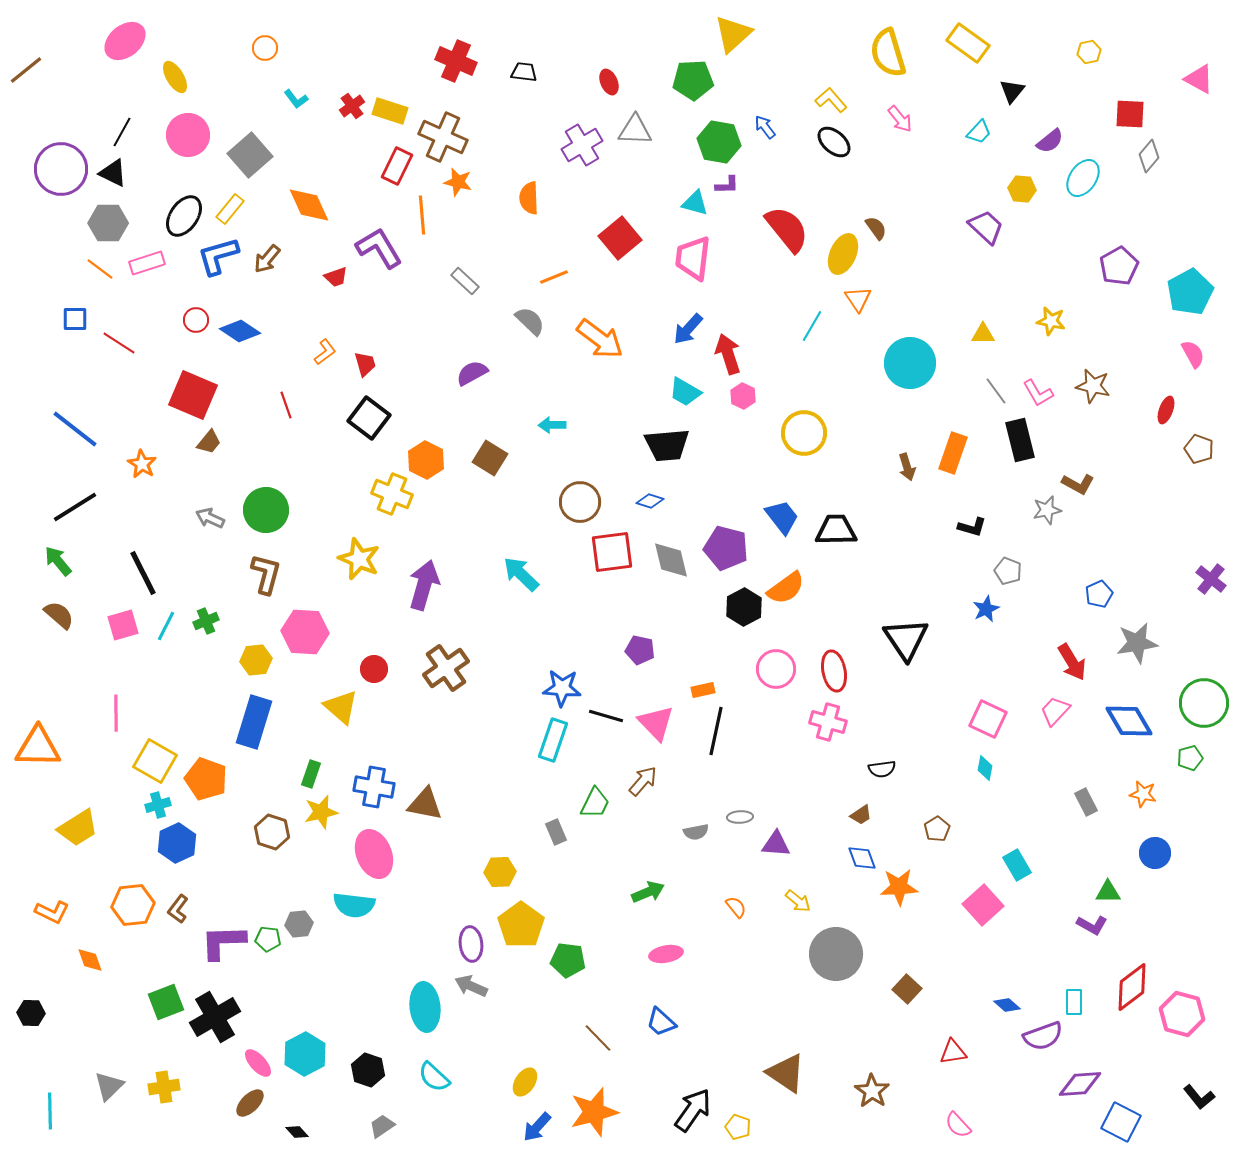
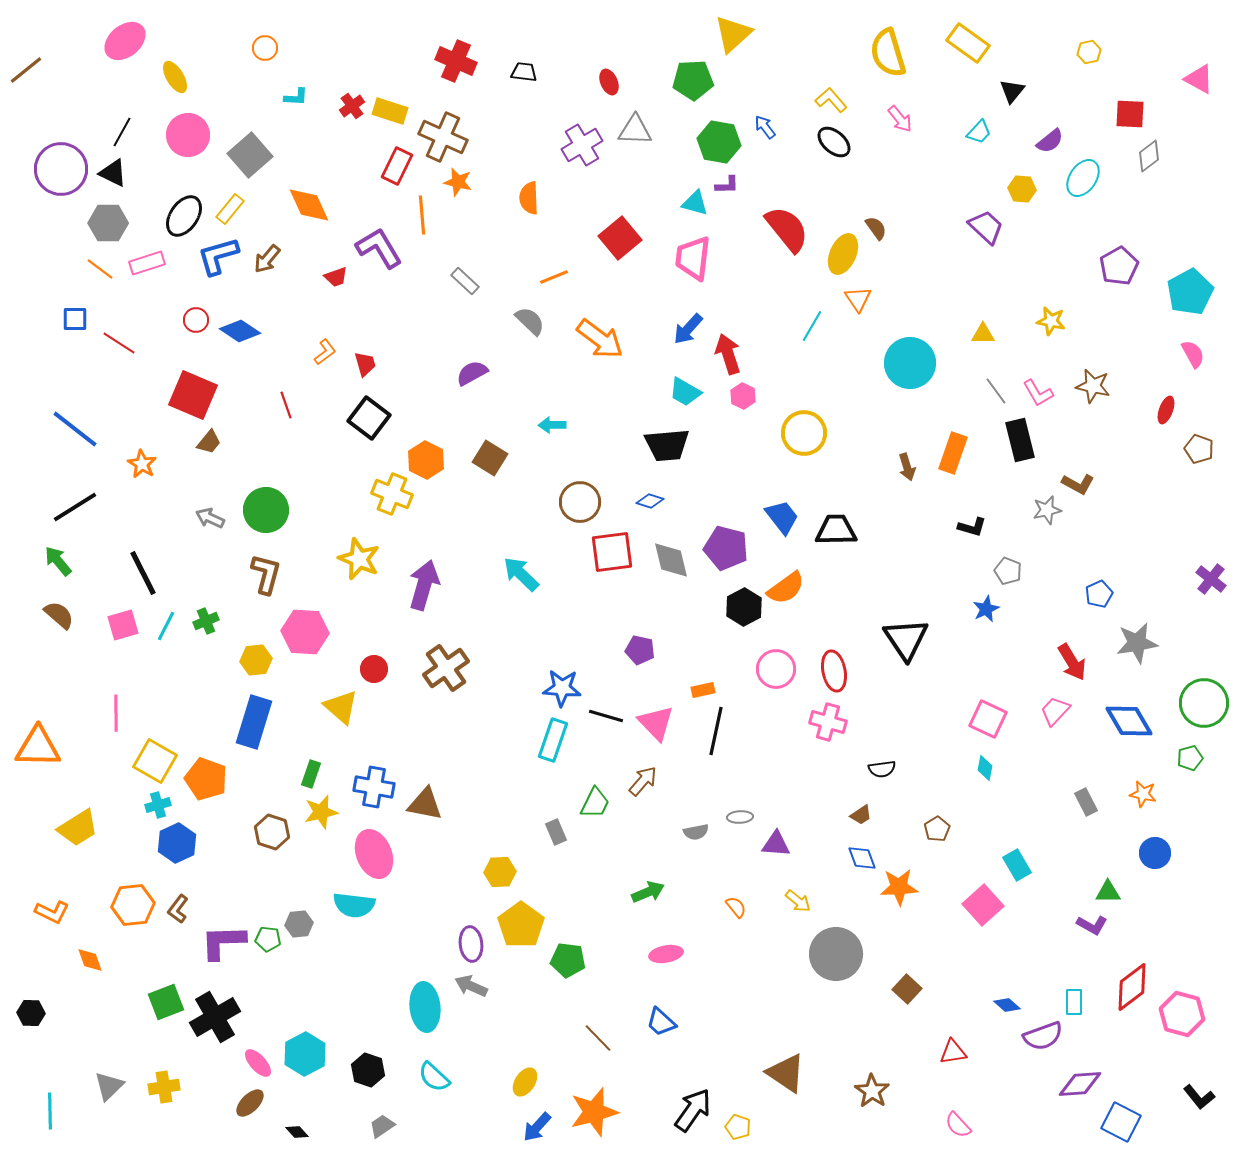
cyan L-shape at (296, 99): moved 2 px up; rotated 50 degrees counterclockwise
gray diamond at (1149, 156): rotated 12 degrees clockwise
